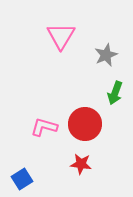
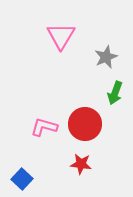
gray star: moved 2 px down
blue square: rotated 15 degrees counterclockwise
